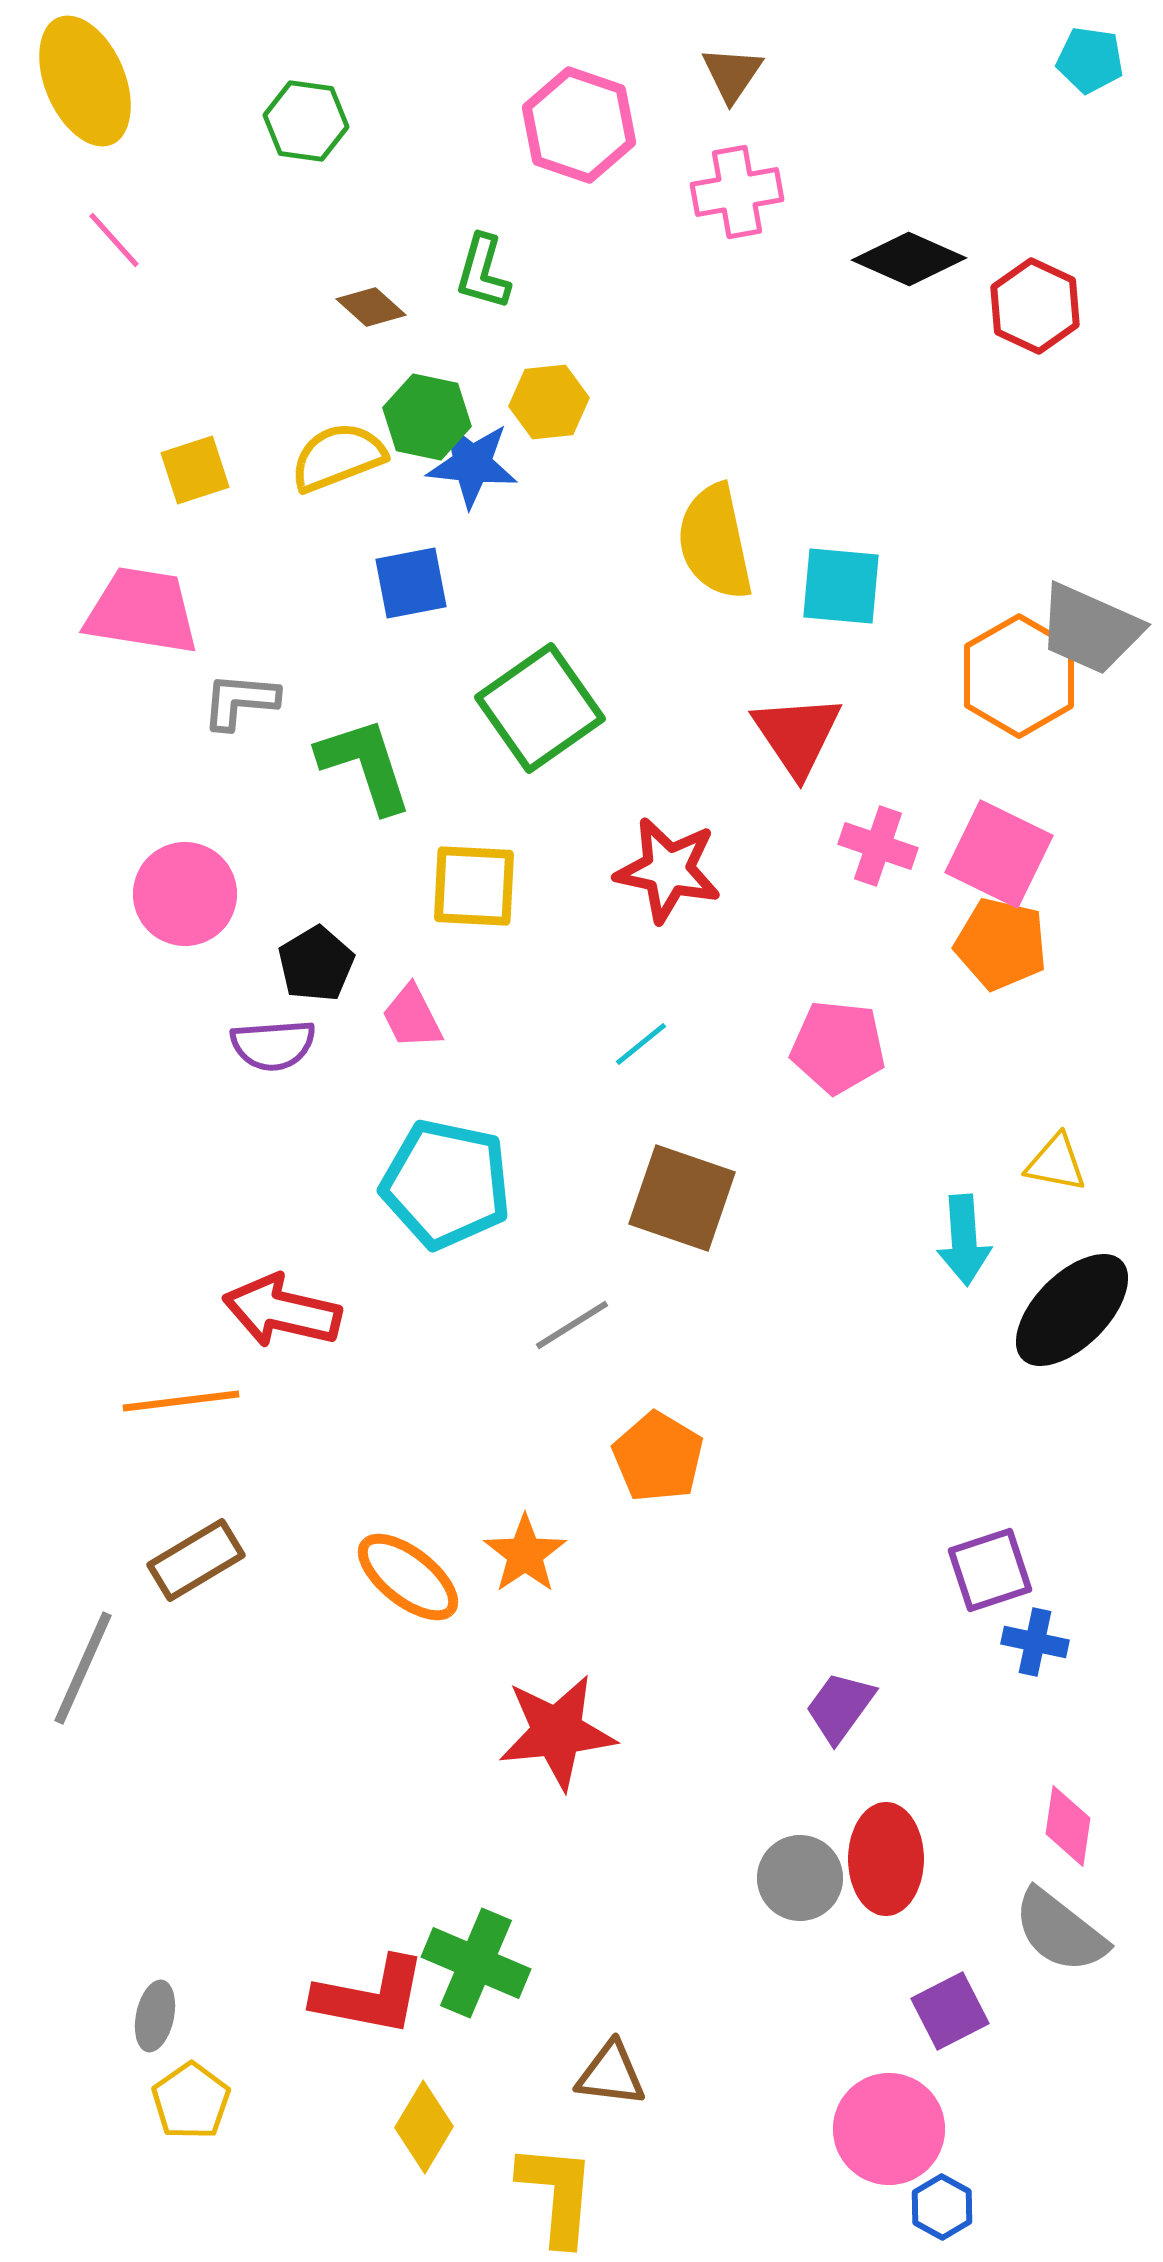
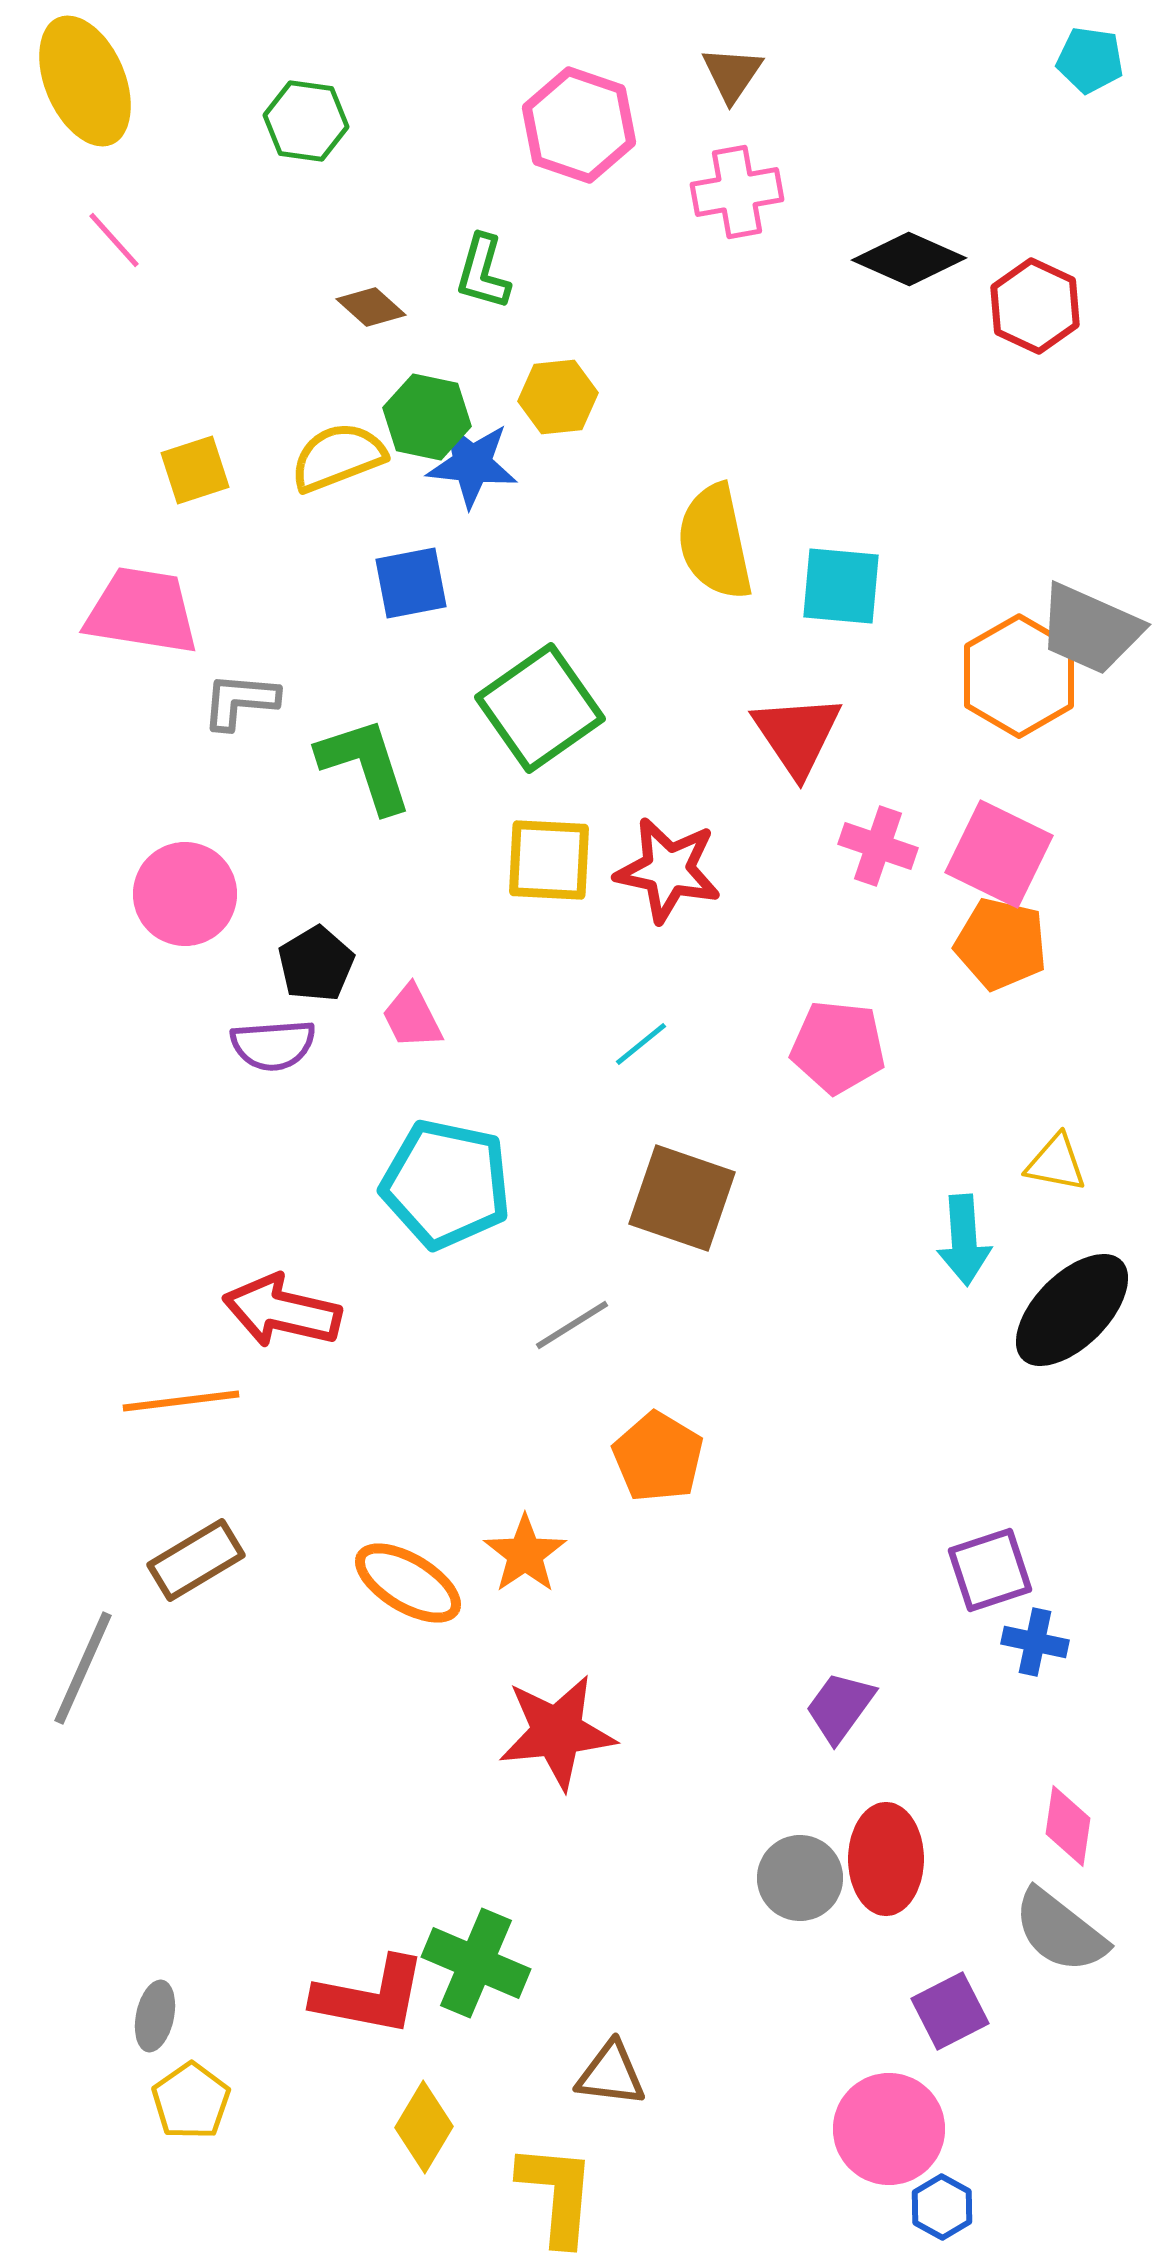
yellow hexagon at (549, 402): moved 9 px right, 5 px up
yellow square at (474, 886): moved 75 px right, 26 px up
orange ellipse at (408, 1577): moved 6 px down; rotated 7 degrees counterclockwise
